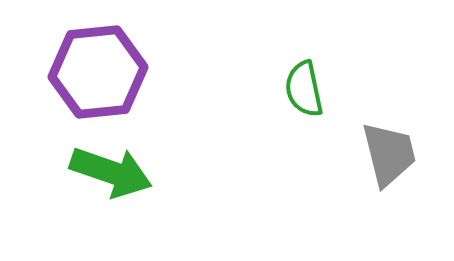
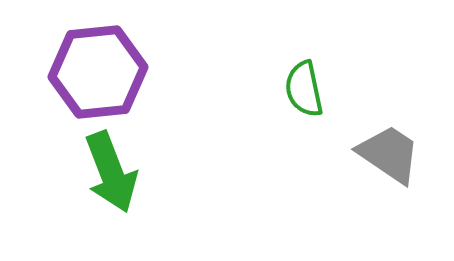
gray trapezoid: rotated 42 degrees counterclockwise
green arrow: rotated 50 degrees clockwise
